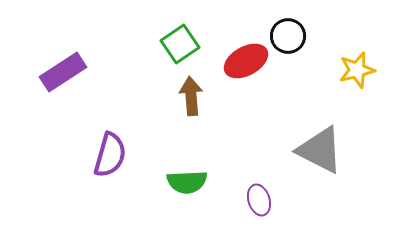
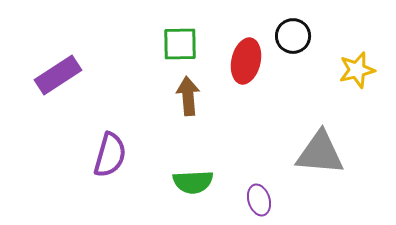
black circle: moved 5 px right
green square: rotated 33 degrees clockwise
red ellipse: rotated 48 degrees counterclockwise
purple rectangle: moved 5 px left, 3 px down
brown arrow: moved 3 px left
gray triangle: moved 3 px down; rotated 22 degrees counterclockwise
green semicircle: moved 6 px right
